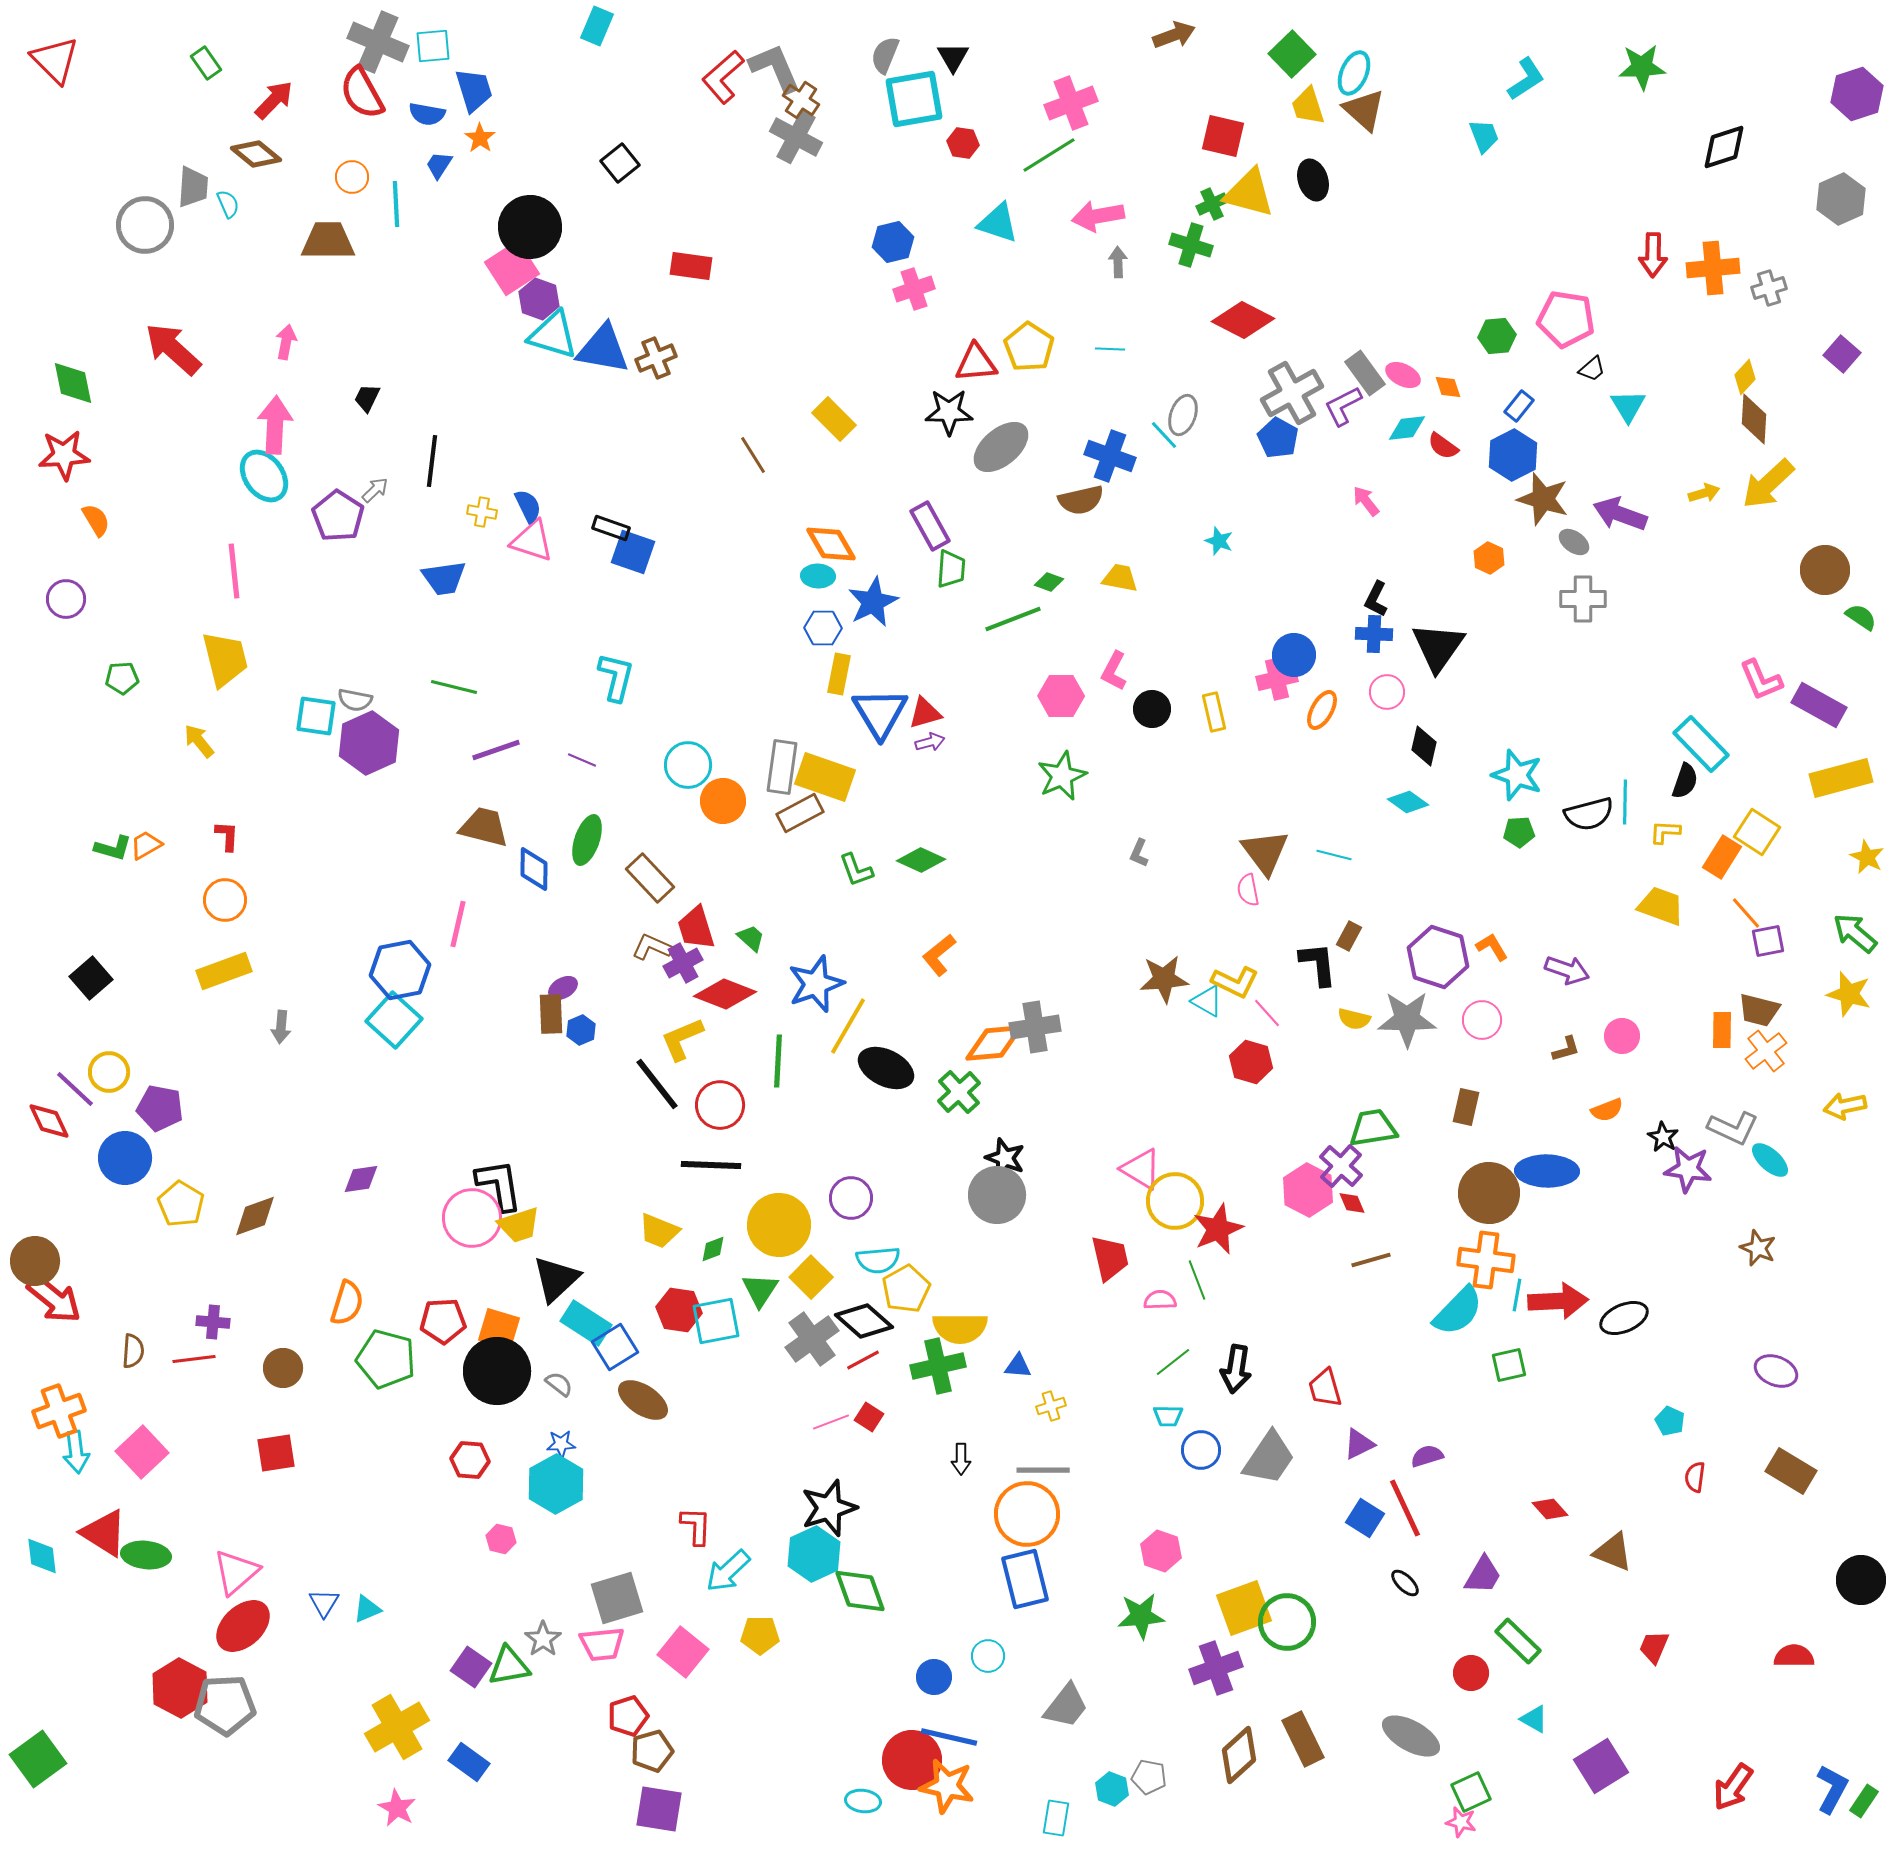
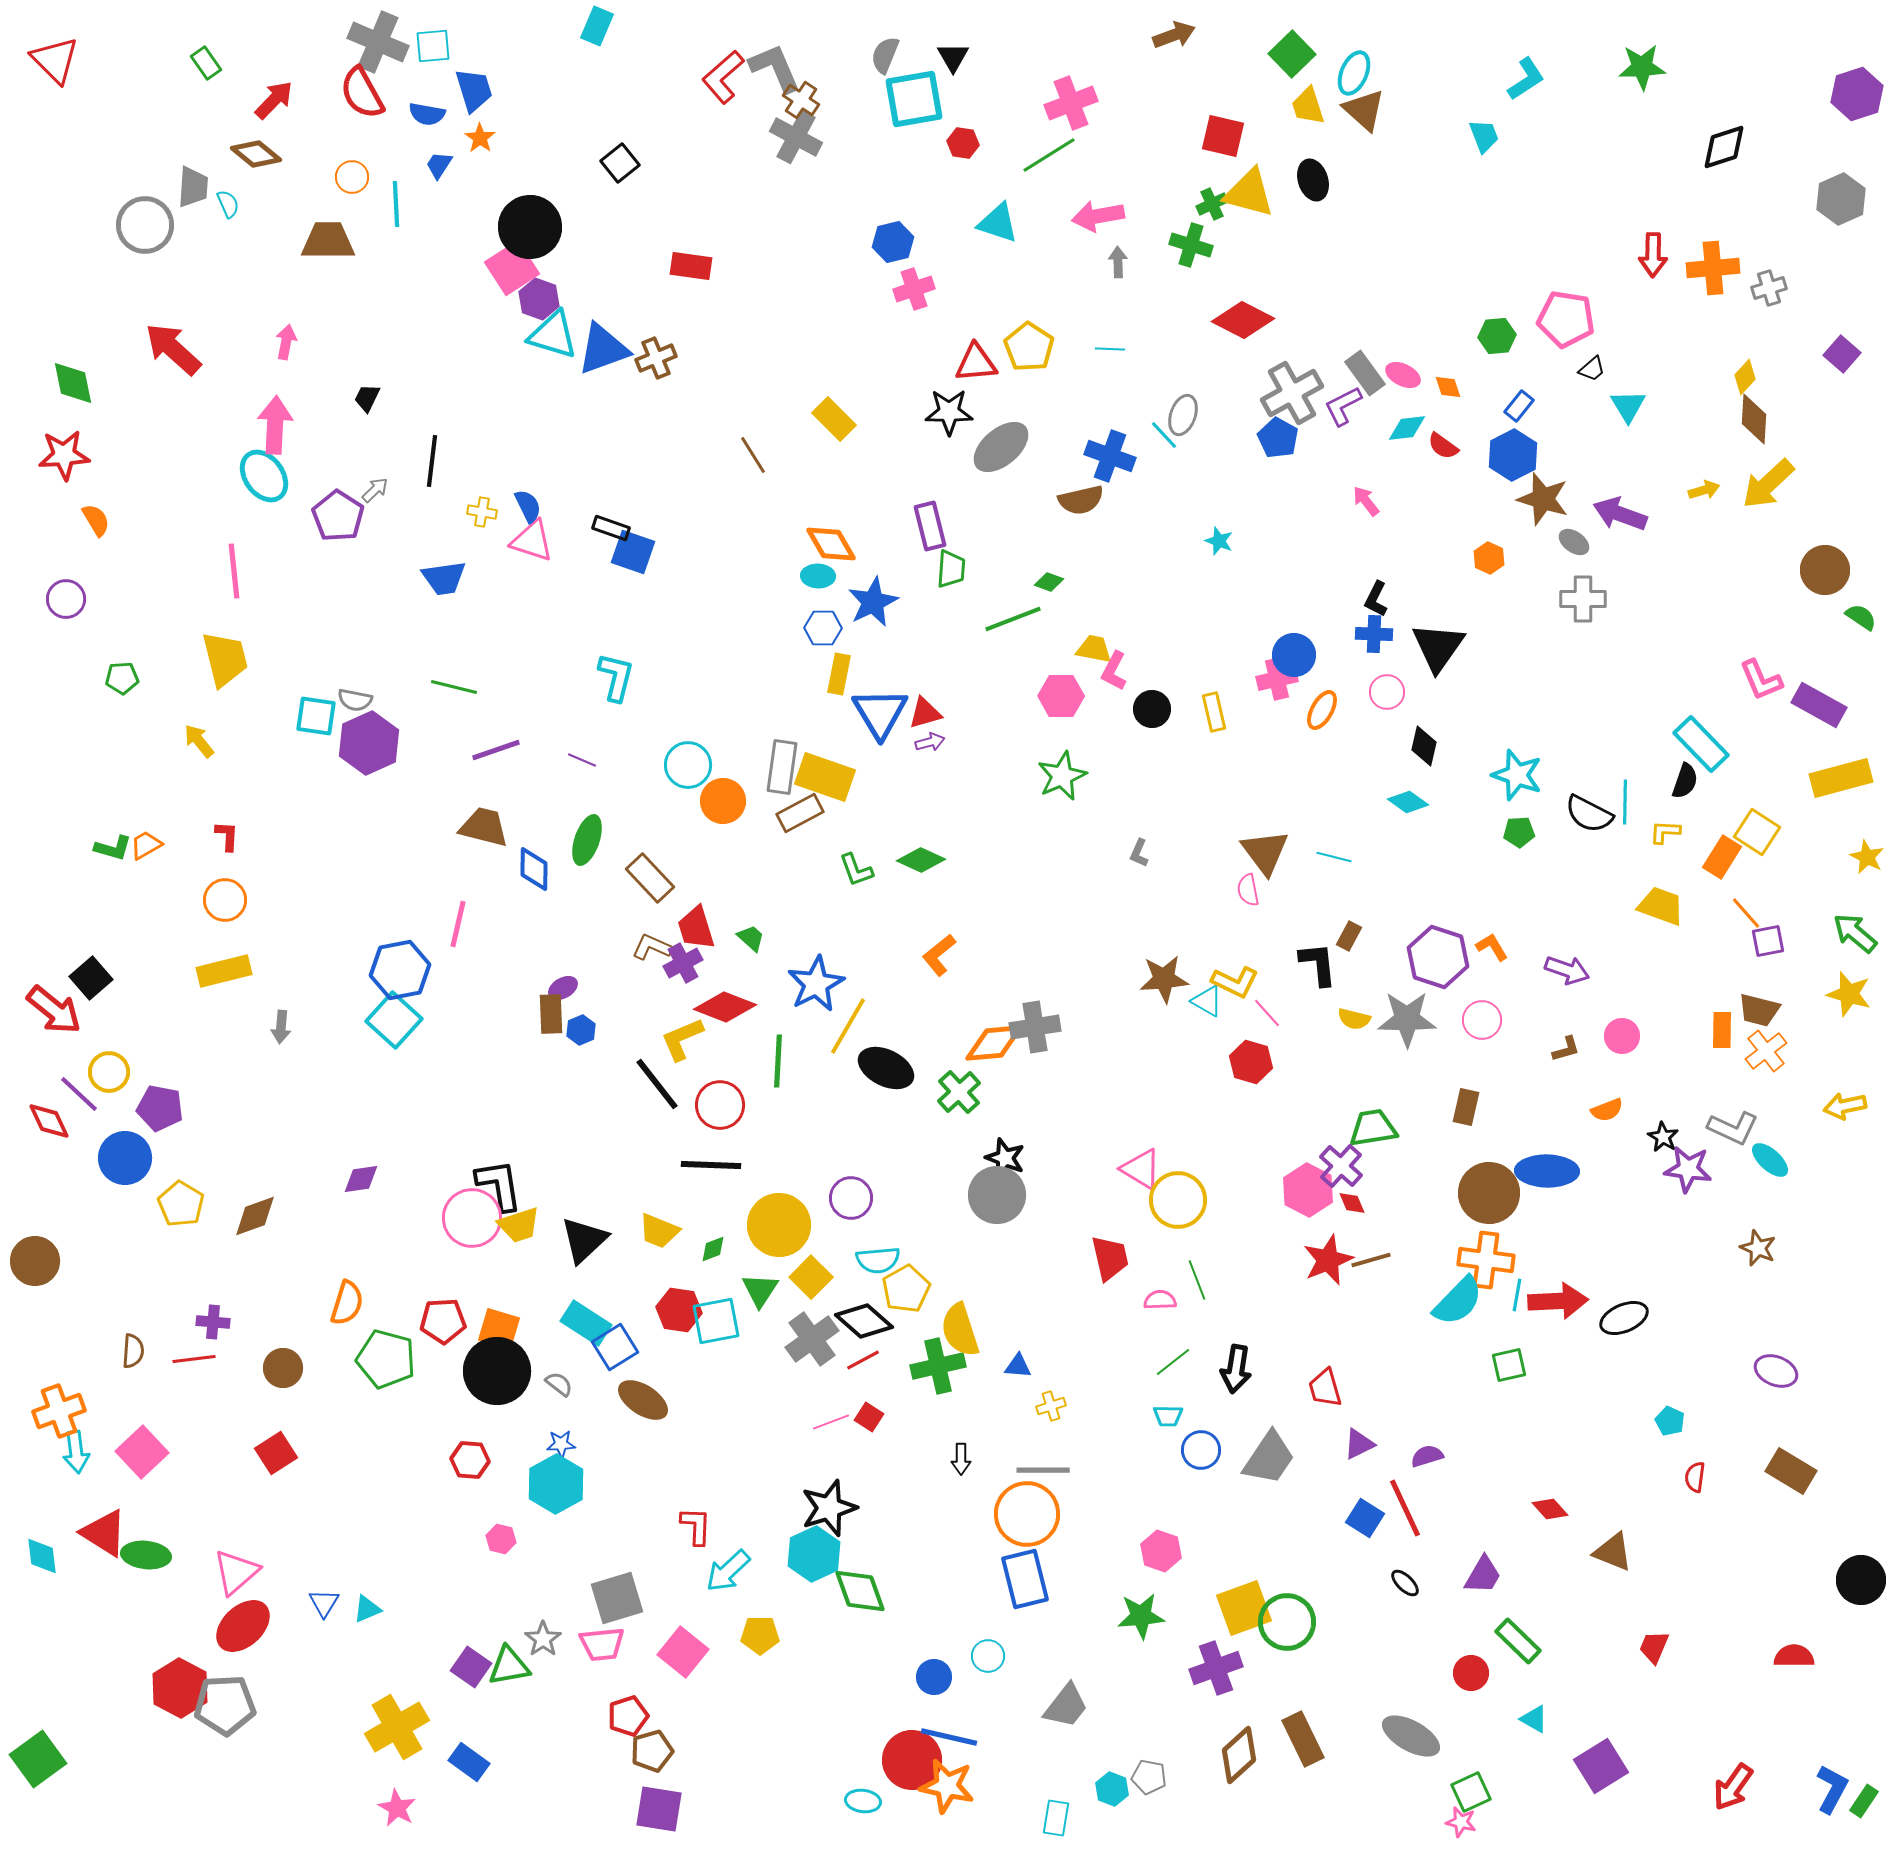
blue triangle at (603, 349): rotated 30 degrees counterclockwise
yellow arrow at (1704, 493): moved 3 px up
purple rectangle at (930, 526): rotated 15 degrees clockwise
yellow trapezoid at (1120, 578): moved 26 px left, 71 px down
black semicircle at (1589, 814): rotated 42 degrees clockwise
cyan line at (1334, 855): moved 2 px down
yellow rectangle at (224, 971): rotated 6 degrees clockwise
blue star at (816, 984): rotated 8 degrees counterclockwise
red diamond at (725, 994): moved 13 px down
purple line at (75, 1089): moved 4 px right, 5 px down
yellow circle at (1175, 1201): moved 3 px right, 1 px up
red star at (1218, 1229): moved 110 px right, 31 px down
black triangle at (556, 1279): moved 28 px right, 39 px up
red arrow at (54, 1299): moved 289 px up
cyan semicircle at (1458, 1311): moved 10 px up
yellow semicircle at (960, 1328): moved 2 px down; rotated 72 degrees clockwise
red square at (276, 1453): rotated 24 degrees counterclockwise
